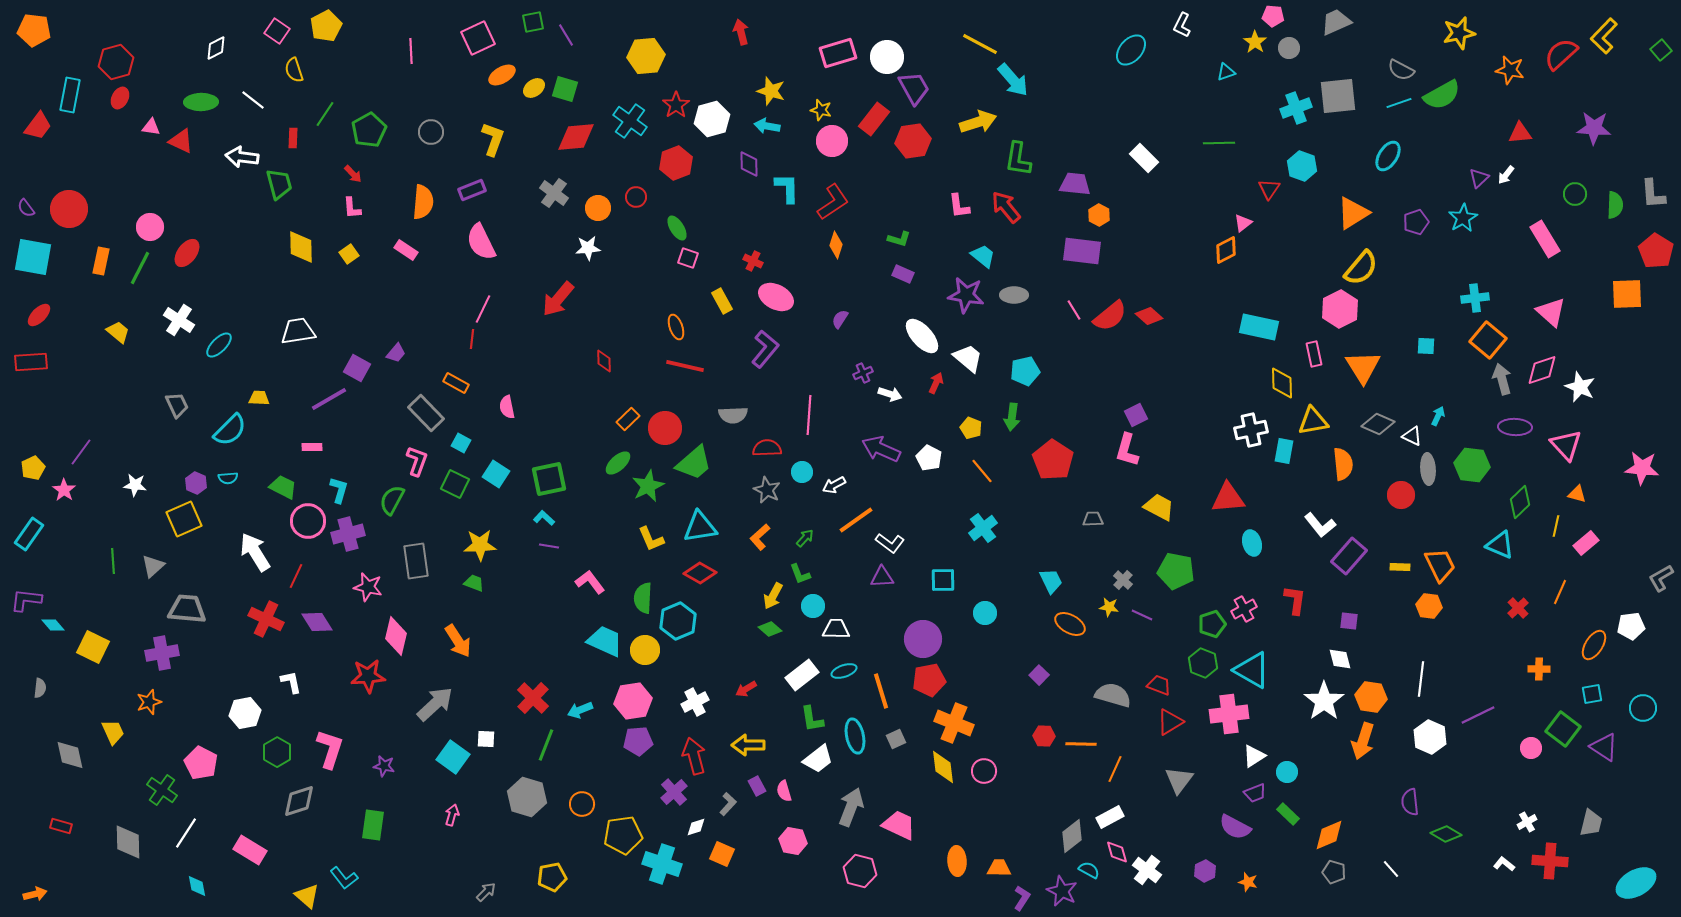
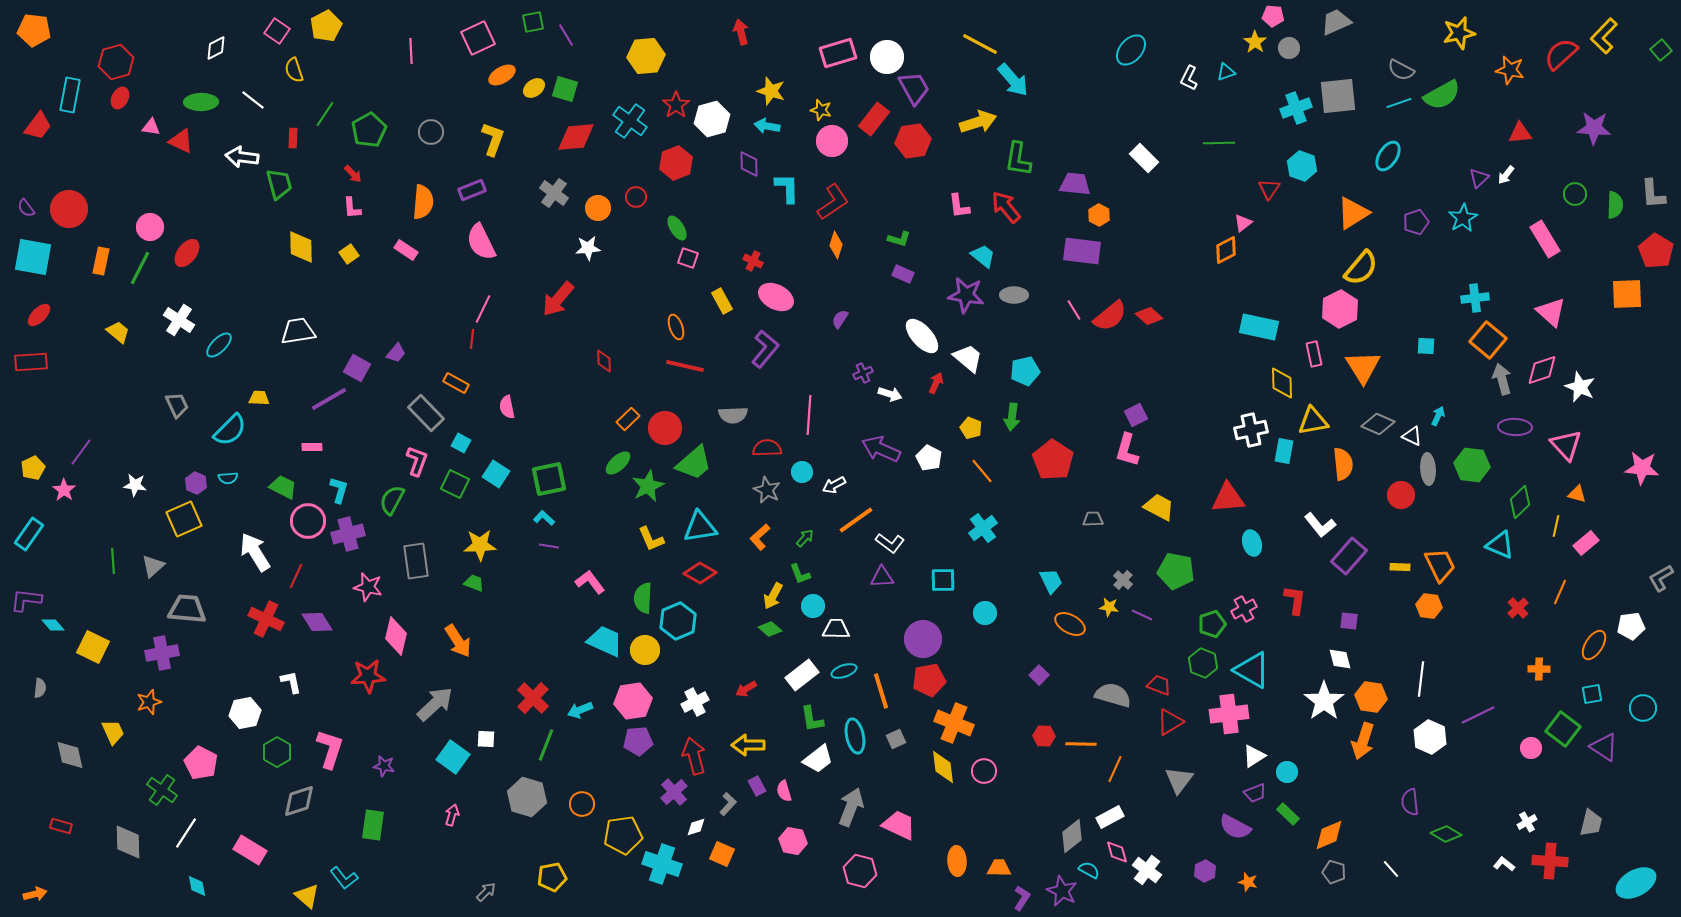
white L-shape at (1182, 25): moved 7 px right, 53 px down
